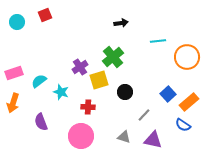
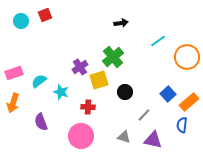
cyan circle: moved 4 px right, 1 px up
cyan line: rotated 28 degrees counterclockwise
blue semicircle: moved 1 px left; rotated 63 degrees clockwise
